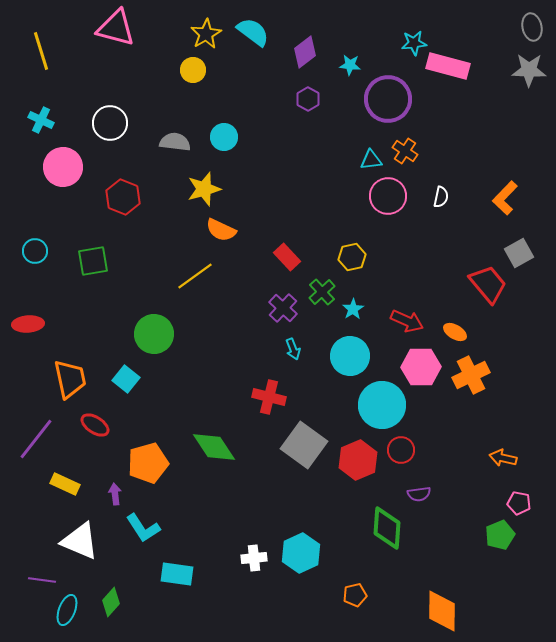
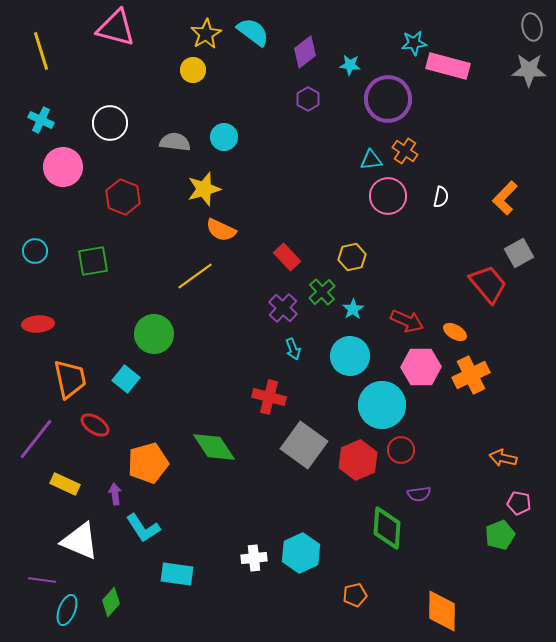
red ellipse at (28, 324): moved 10 px right
